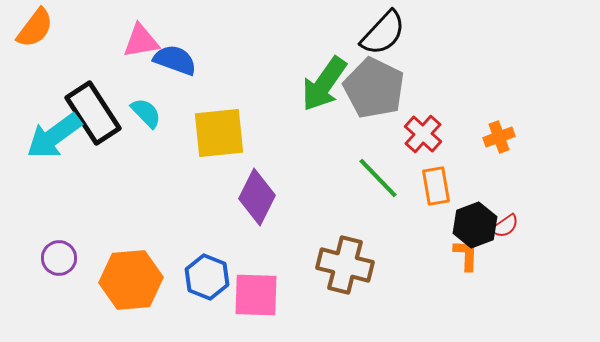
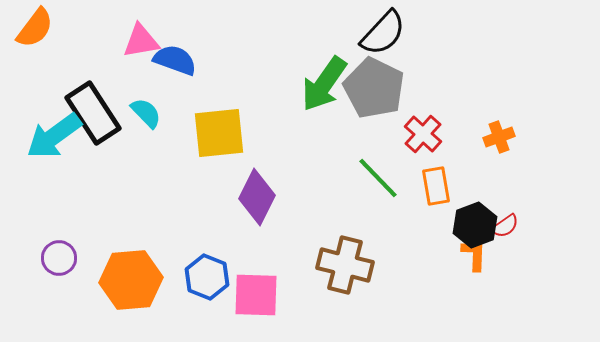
orange L-shape: moved 8 px right
